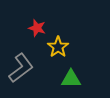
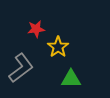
red star: moved 1 px left, 1 px down; rotated 24 degrees counterclockwise
